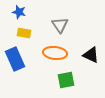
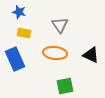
green square: moved 1 px left, 6 px down
